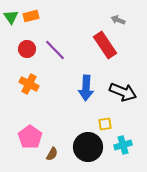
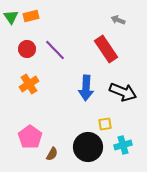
red rectangle: moved 1 px right, 4 px down
orange cross: rotated 30 degrees clockwise
